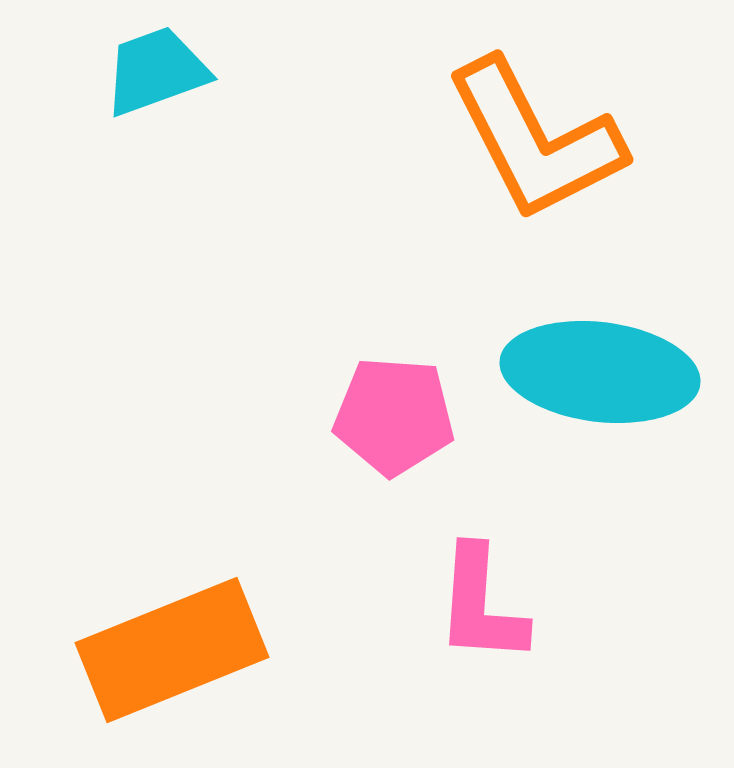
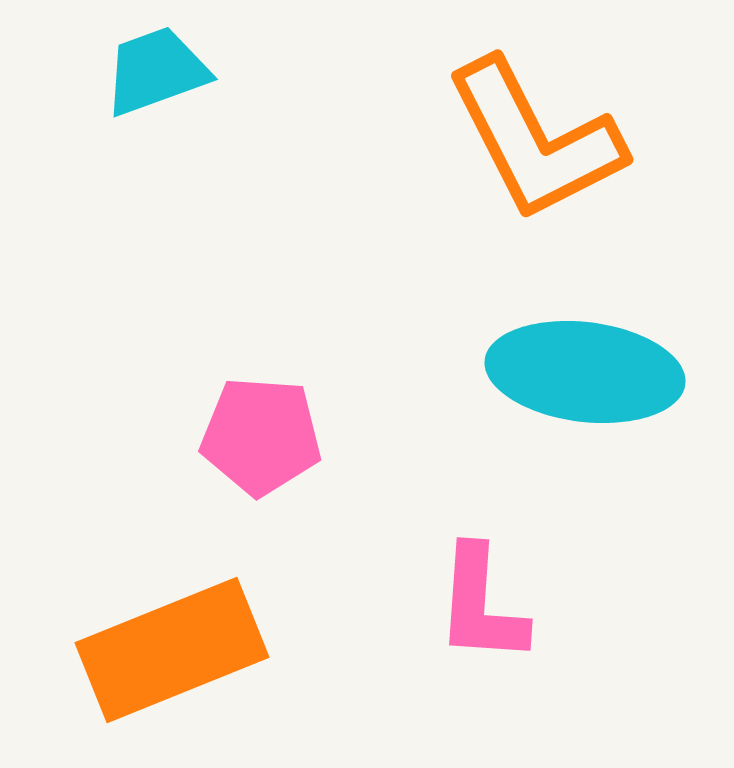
cyan ellipse: moved 15 px left
pink pentagon: moved 133 px left, 20 px down
